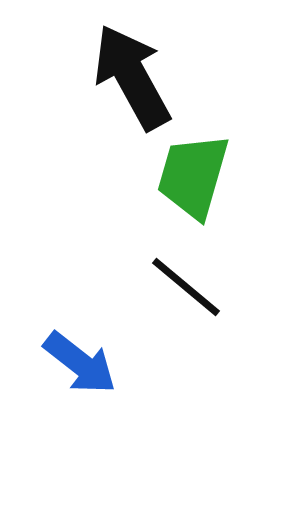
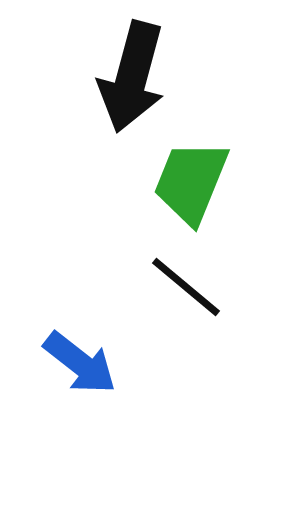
black arrow: rotated 136 degrees counterclockwise
green trapezoid: moved 2 px left, 6 px down; rotated 6 degrees clockwise
